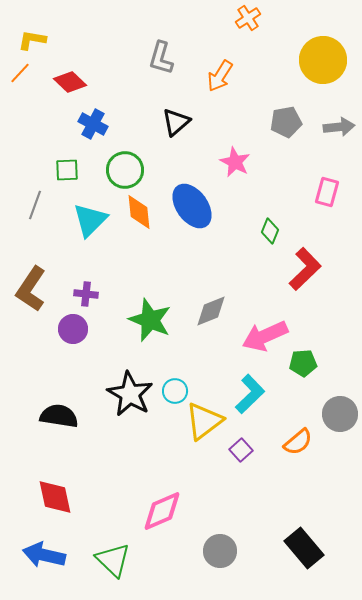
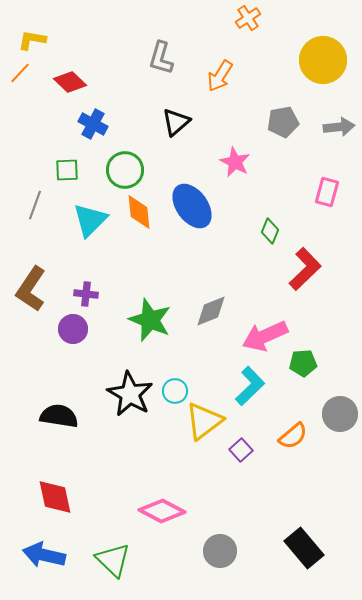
gray pentagon at (286, 122): moved 3 px left
cyan L-shape at (250, 394): moved 8 px up
orange semicircle at (298, 442): moved 5 px left, 6 px up
pink diamond at (162, 511): rotated 51 degrees clockwise
